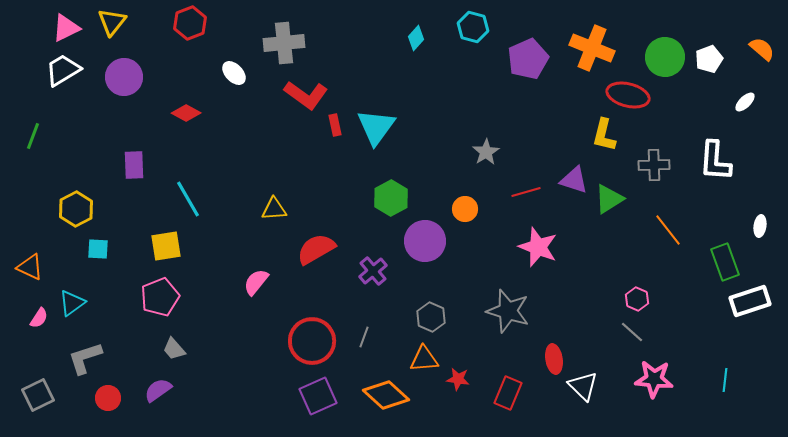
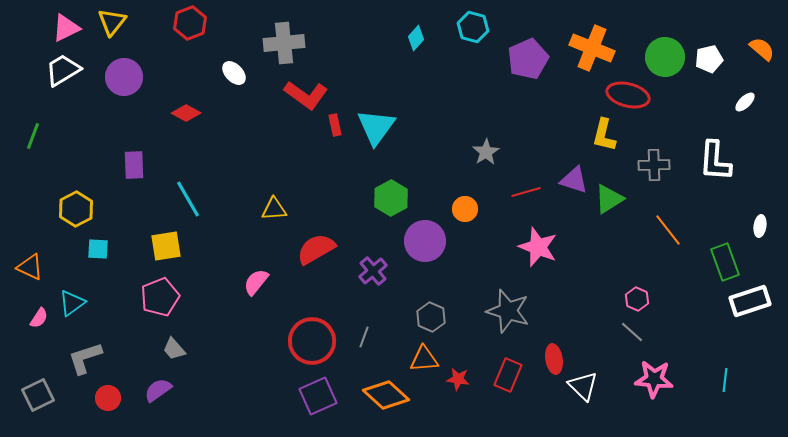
white pentagon at (709, 59): rotated 8 degrees clockwise
red rectangle at (508, 393): moved 18 px up
